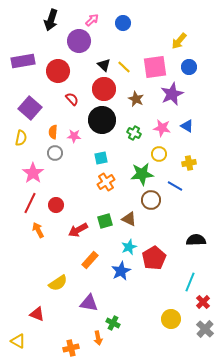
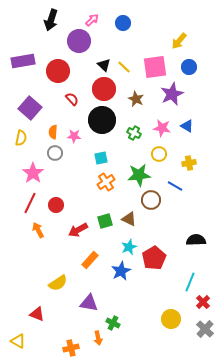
green star at (142, 174): moved 3 px left, 1 px down
